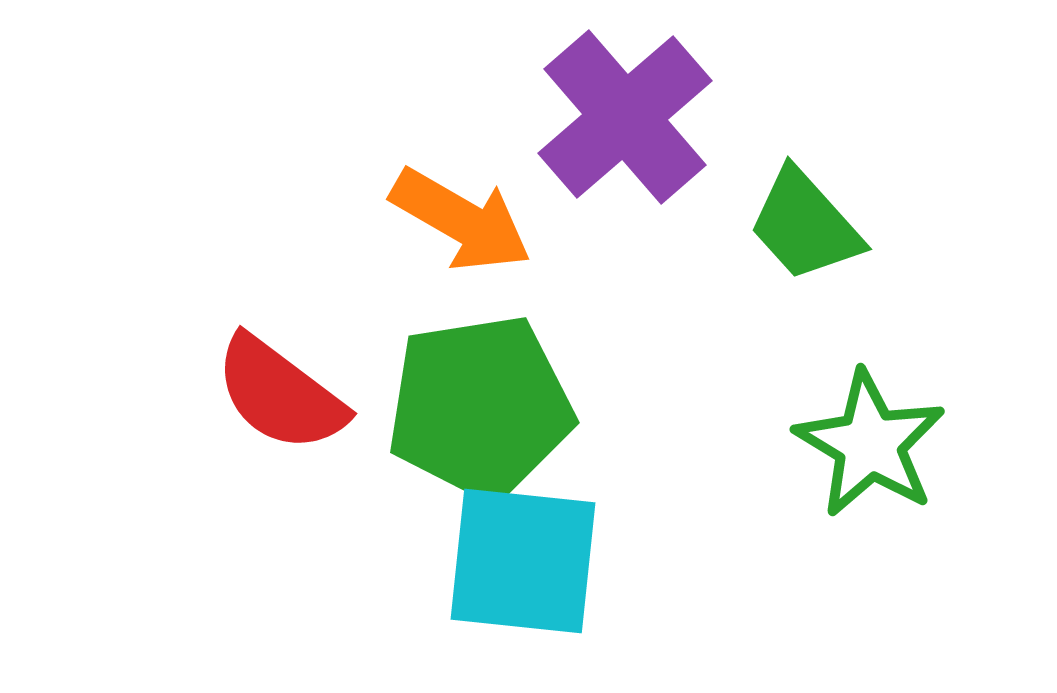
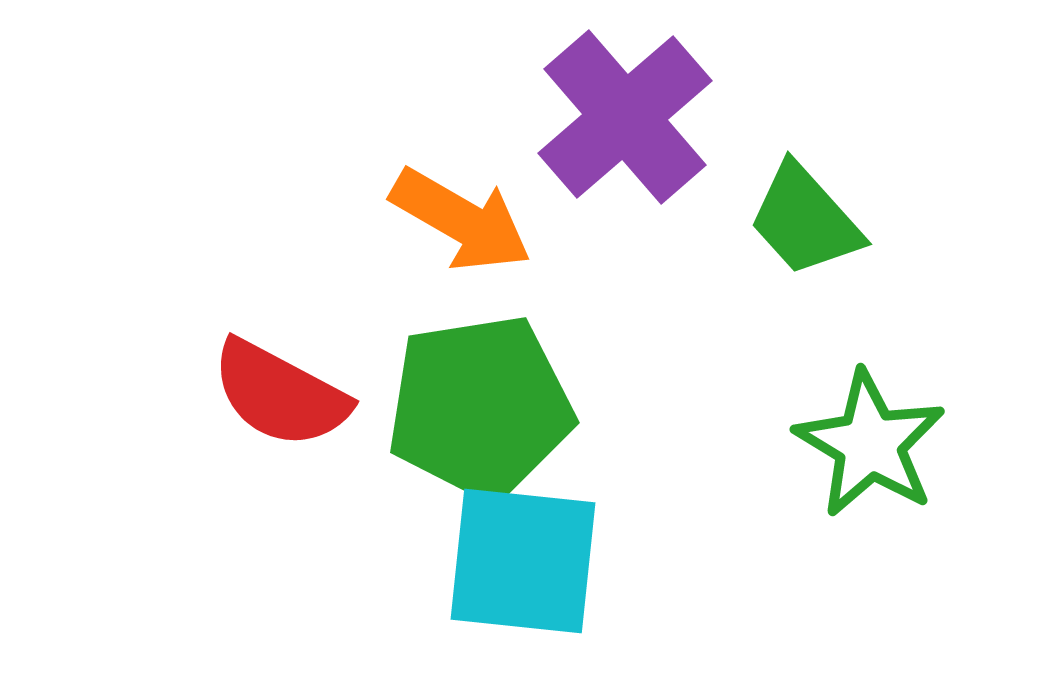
green trapezoid: moved 5 px up
red semicircle: rotated 9 degrees counterclockwise
